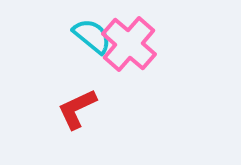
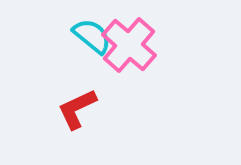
pink cross: moved 1 px down
